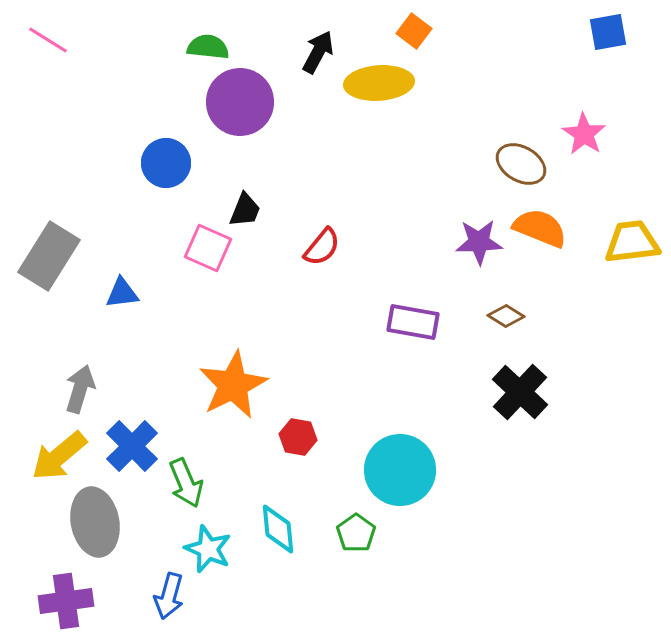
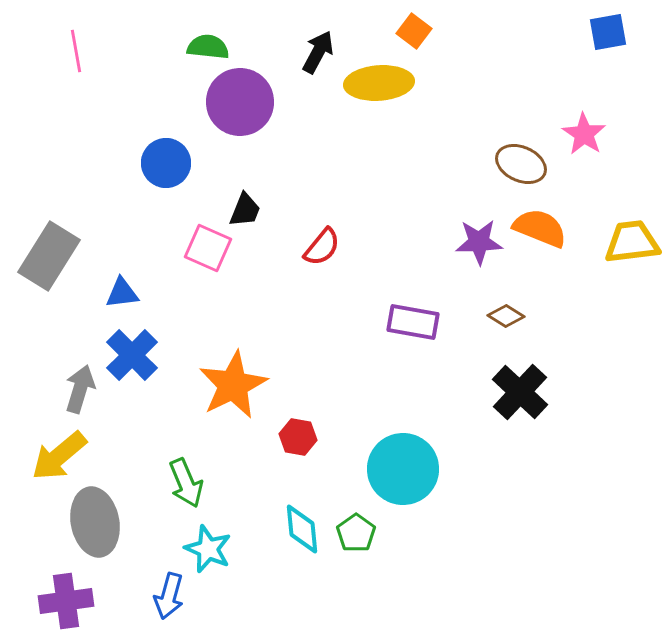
pink line: moved 28 px right, 11 px down; rotated 48 degrees clockwise
brown ellipse: rotated 6 degrees counterclockwise
blue cross: moved 91 px up
cyan circle: moved 3 px right, 1 px up
cyan diamond: moved 24 px right
